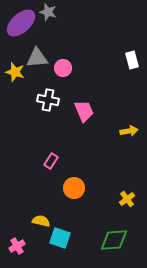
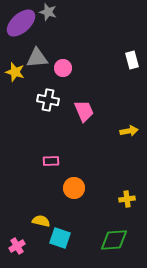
pink rectangle: rotated 56 degrees clockwise
yellow cross: rotated 28 degrees clockwise
